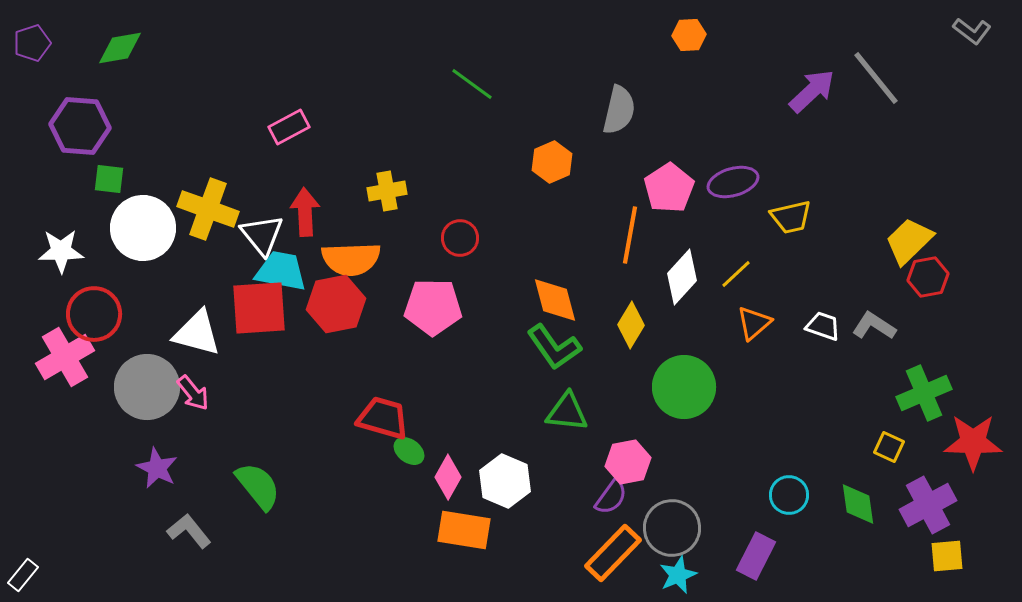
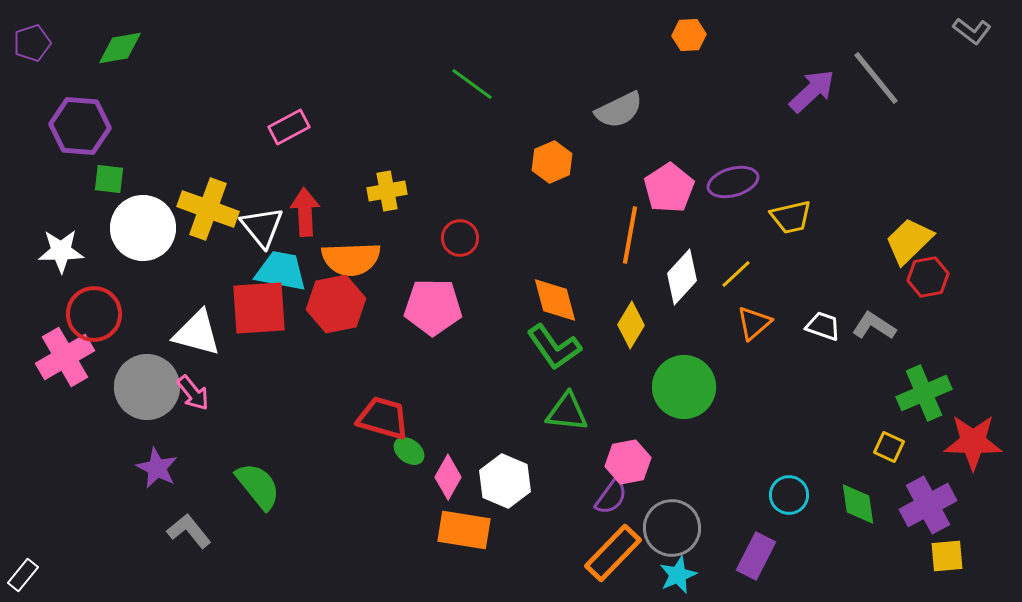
gray semicircle at (619, 110): rotated 51 degrees clockwise
white triangle at (262, 235): moved 8 px up
